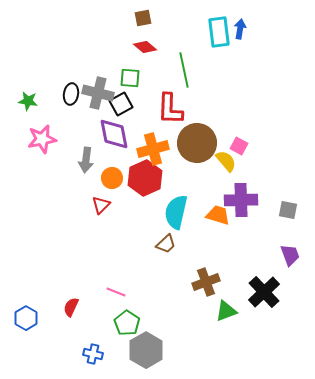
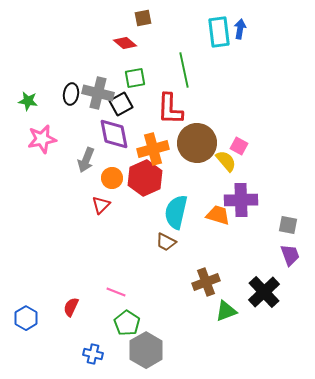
red diamond: moved 20 px left, 4 px up
green square: moved 5 px right; rotated 15 degrees counterclockwise
gray arrow: rotated 15 degrees clockwise
gray square: moved 15 px down
brown trapezoid: moved 2 px up; rotated 70 degrees clockwise
